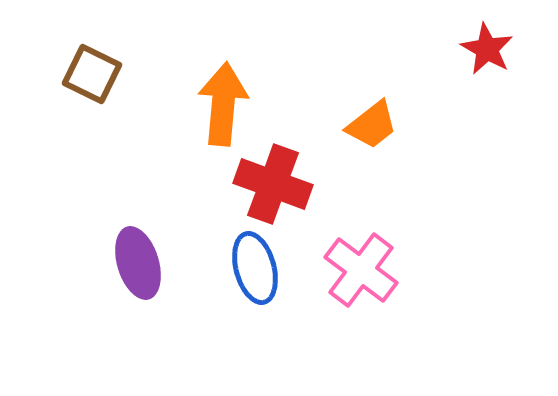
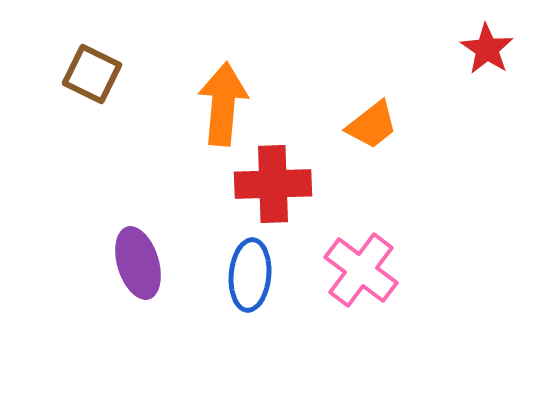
red star: rotated 4 degrees clockwise
red cross: rotated 22 degrees counterclockwise
blue ellipse: moved 5 px left, 7 px down; rotated 20 degrees clockwise
